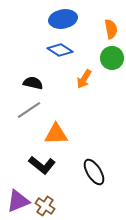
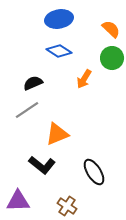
blue ellipse: moved 4 px left
orange semicircle: rotated 36 degrees counterclockwise
blue diamond: moved 1 px left, 1 px down
black semicircle: rotated 36 degrees counterclockwise
gray line: moved 2 px left
orange triangle: moved 1 px right; rotated 20 degrees counterclockwise
purple triangle: rotated 20 degrees clockwise
brown cross: moved 22 px right
